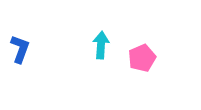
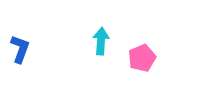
cyan arrow: moved 4 px up
